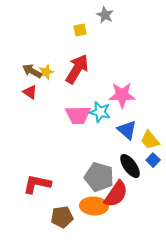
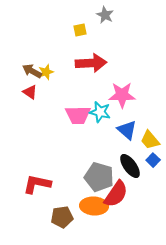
red arrow: moved 14 px right, 6 px up; rotated 56 degrees clockwise
